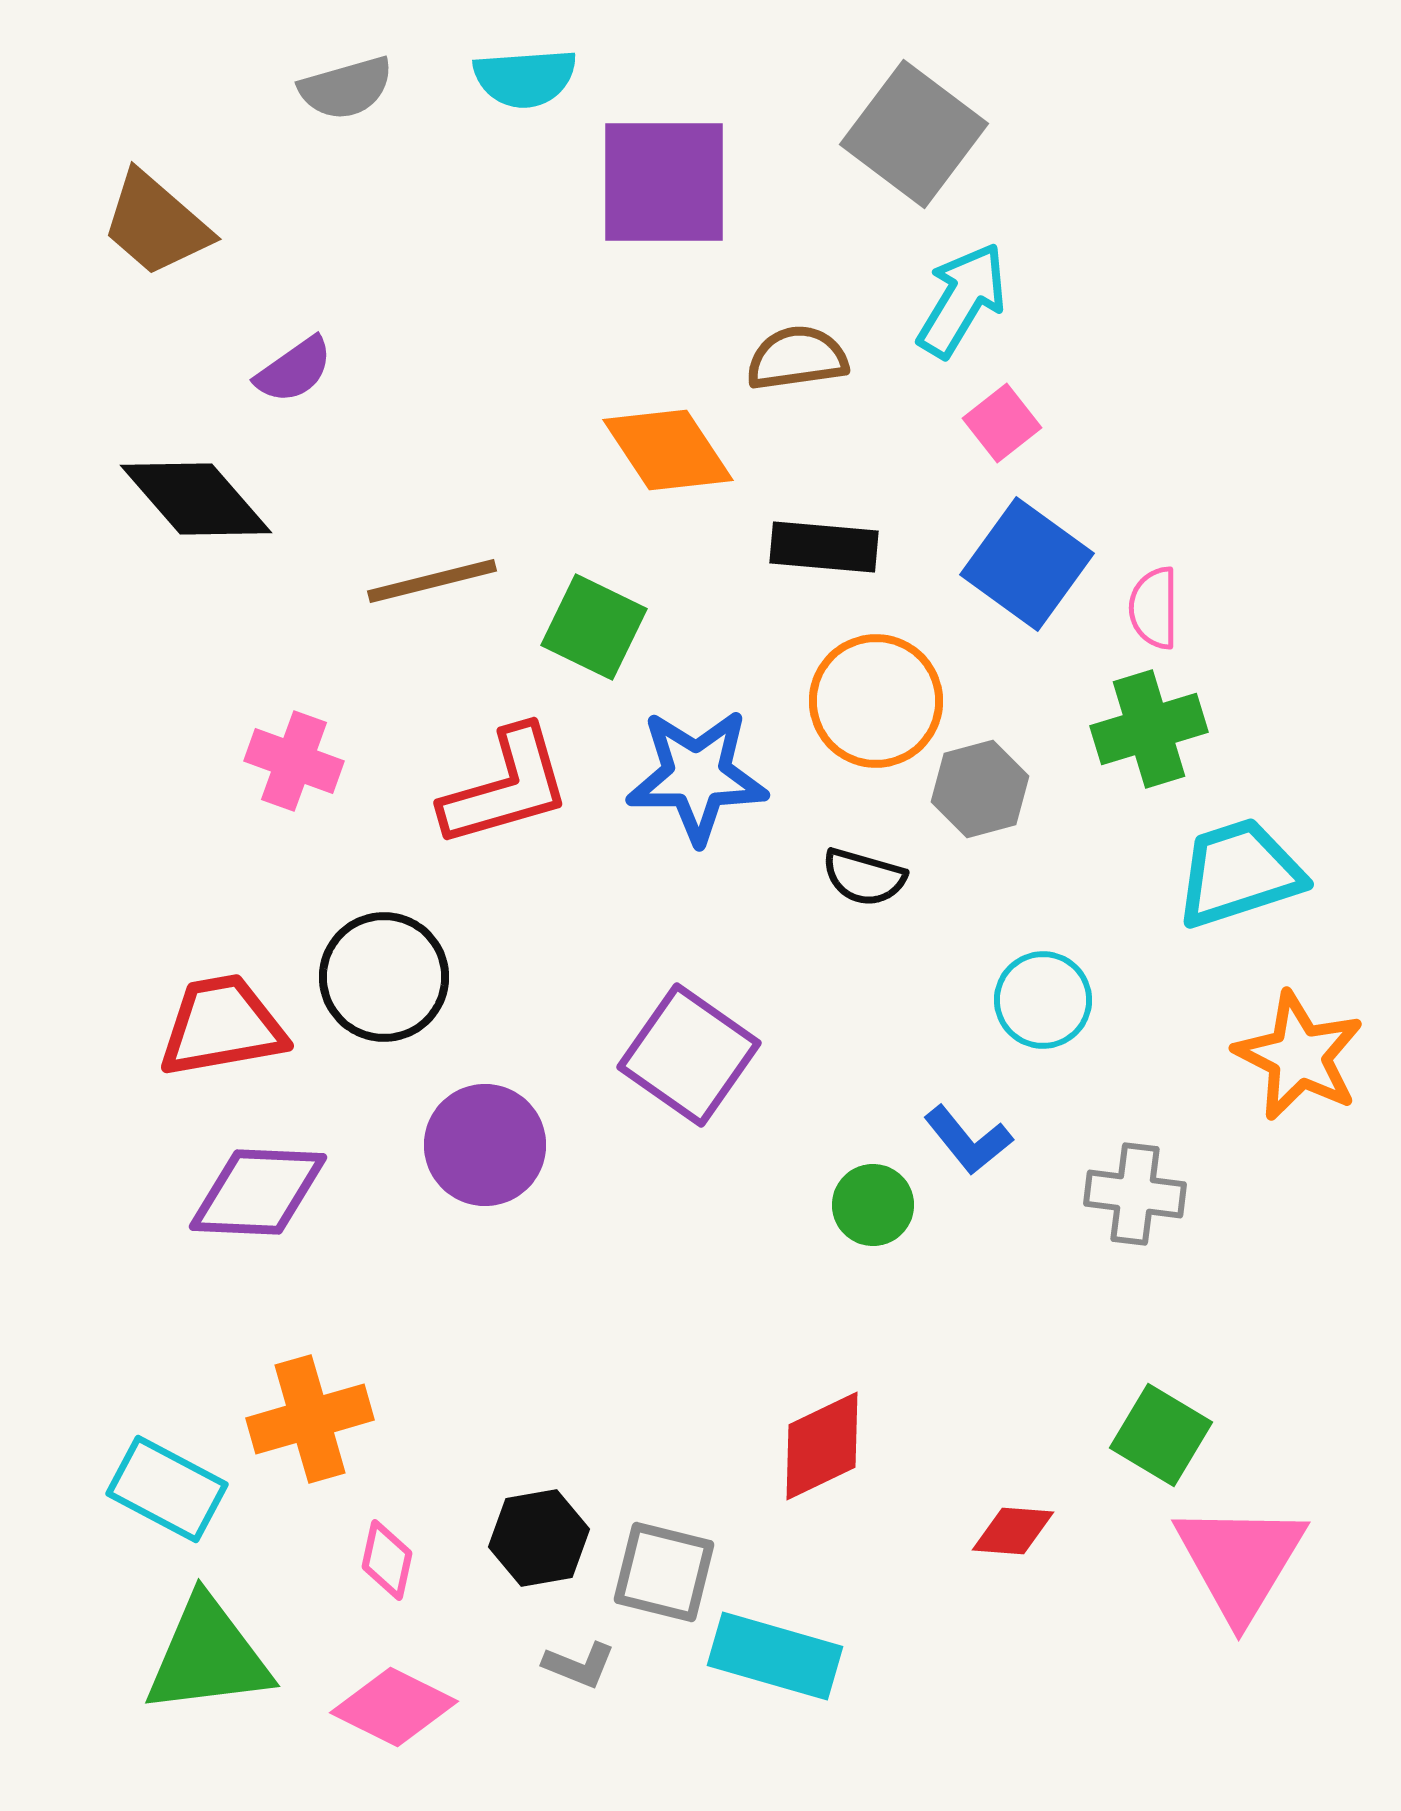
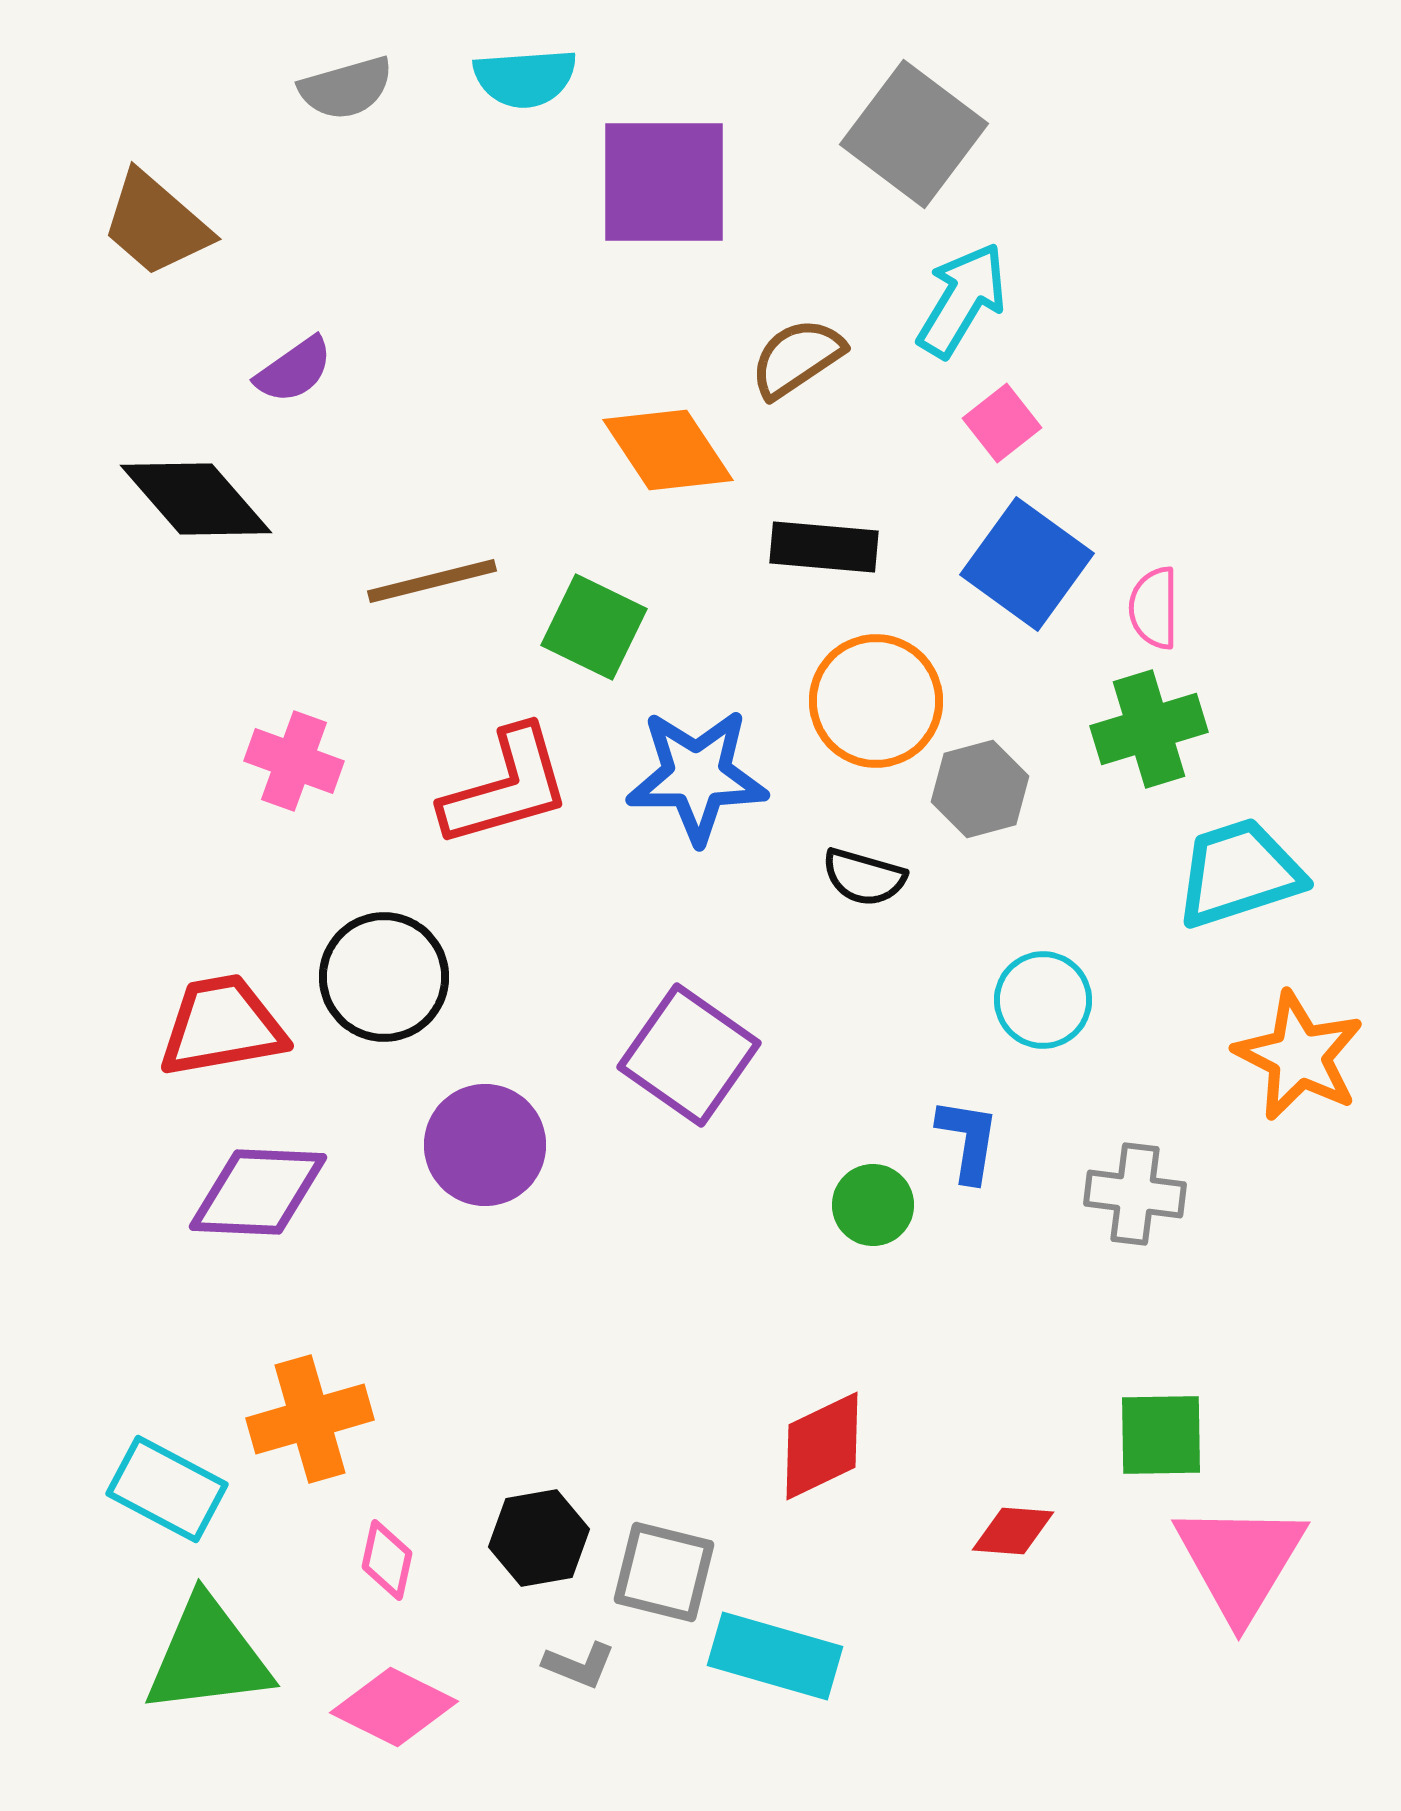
brown semicircle at (797, 358): rotated 26 degrees counterclockwise
blue L-shape at (968, 1140): rotated 132 degrees counterclockwise
green square at (1161, 1435): rotated 32 degrees counterclockwise
